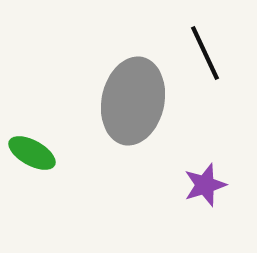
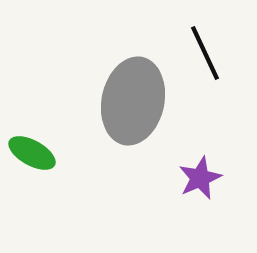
purple star: moved 5 px left, 7 px up; rotated 6 degrees counterclockwise
